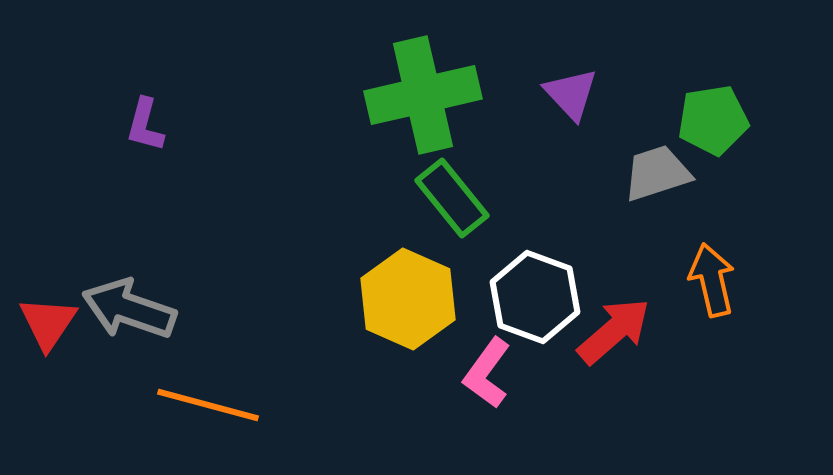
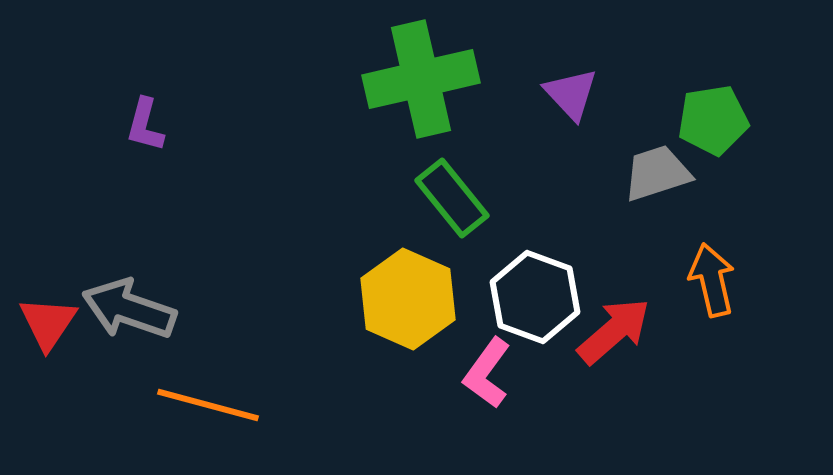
green cross: moved 2 px left, 16 px up
